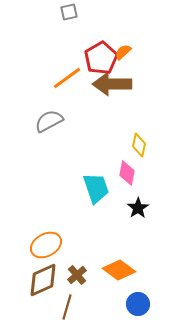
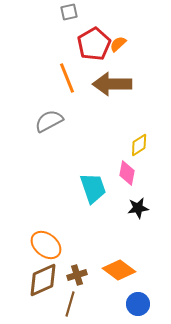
orange semicircle: moved 5 px left, 8 px up
red pentagon: moved 7 px left, 14 px up
orange line: rotated 76 degrees counterclockwise
yellow diamond: rotated 45 degrees clockwise
cyan trapezoid: moved 3 px left
black star: rotated 25 degrees clockwise
orange ellipse: rotated 68 degrees clockwise
brown cross: rotated 24 degrees clockwise
brown line: moved 3 px right, 3 px up
